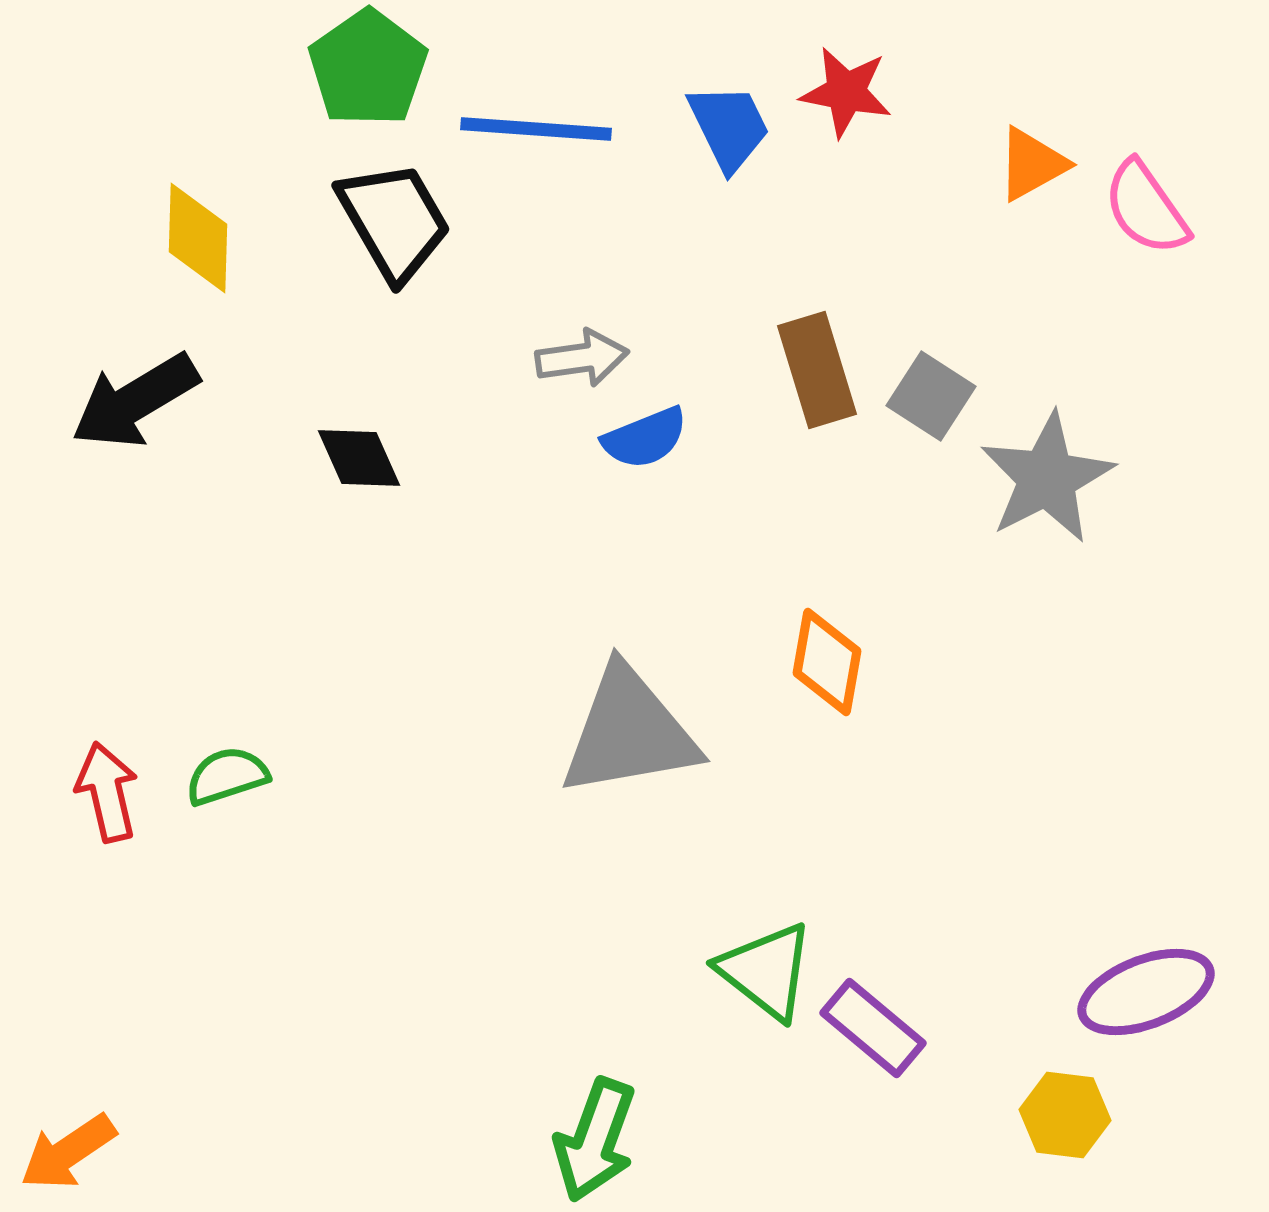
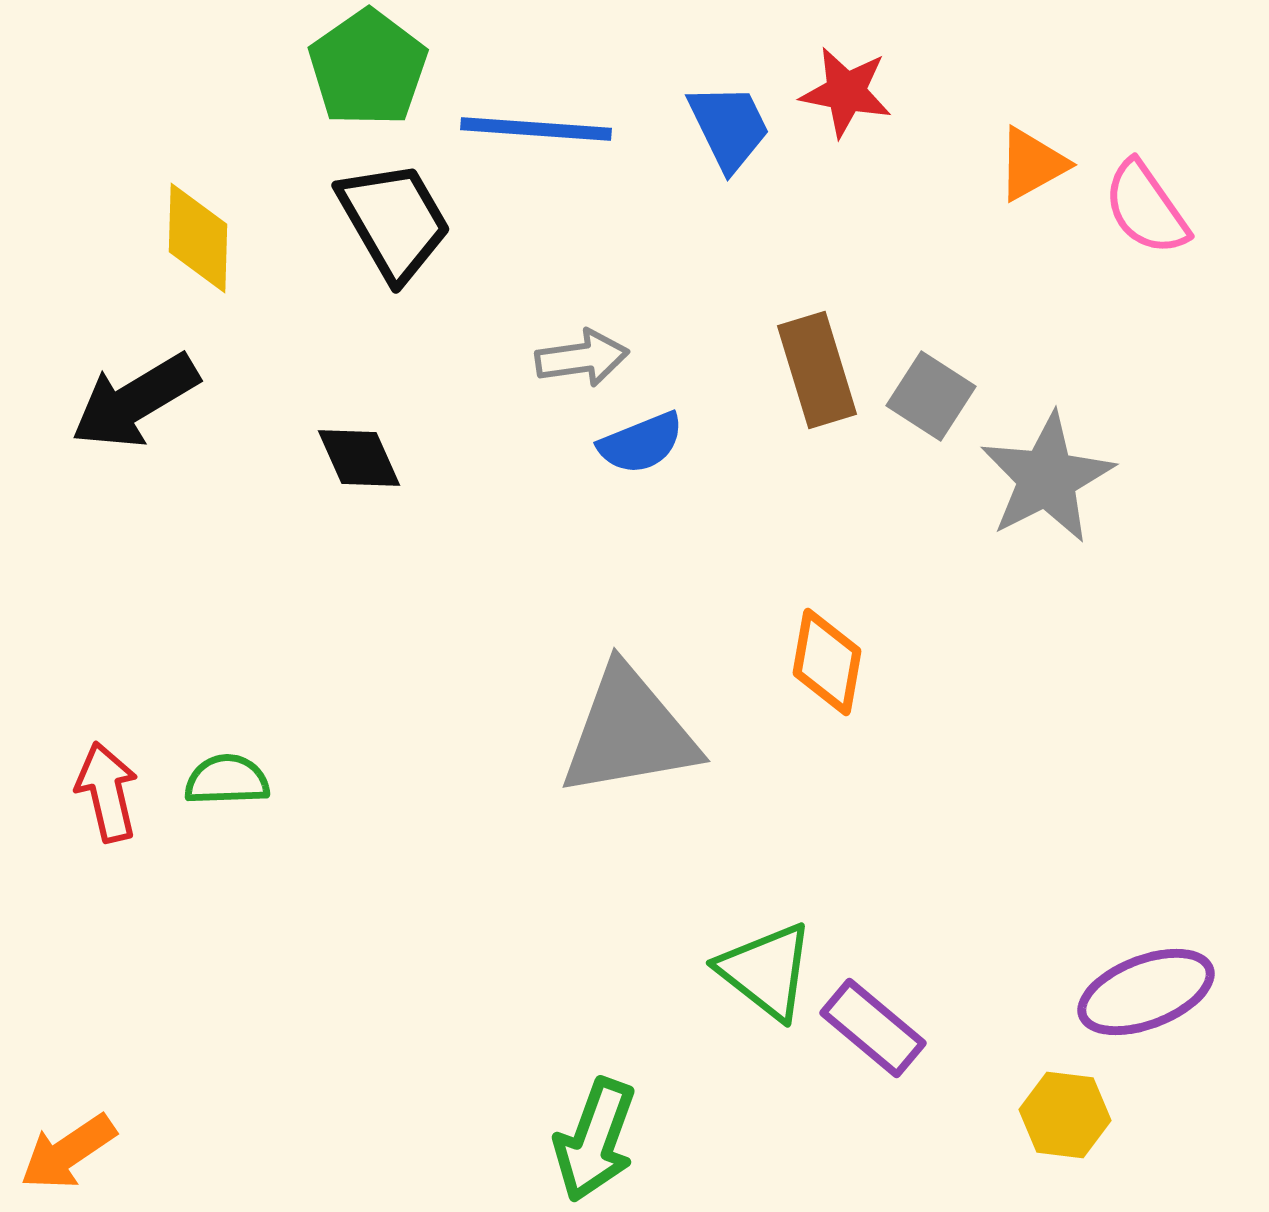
blue semicircle: moved 4 px left, 5 px down
green semicircle: moved 4 px down; rotated 16 degrees clockwise
